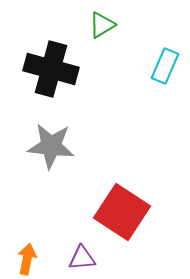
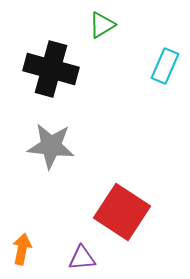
orange arrow: moved 5 px left, 10 px up
